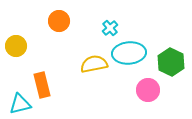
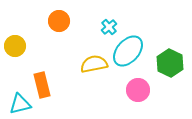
cyan cross: moved 1 px left, 1 px up
yellow circle: moved 1 px left
cyan ellipse: moved 1 px left, 2 px up; rotated 44 degrees counterclockwise
green hexagon: moved 1 px left, 1 px down
pink circle: moved 10 px left
